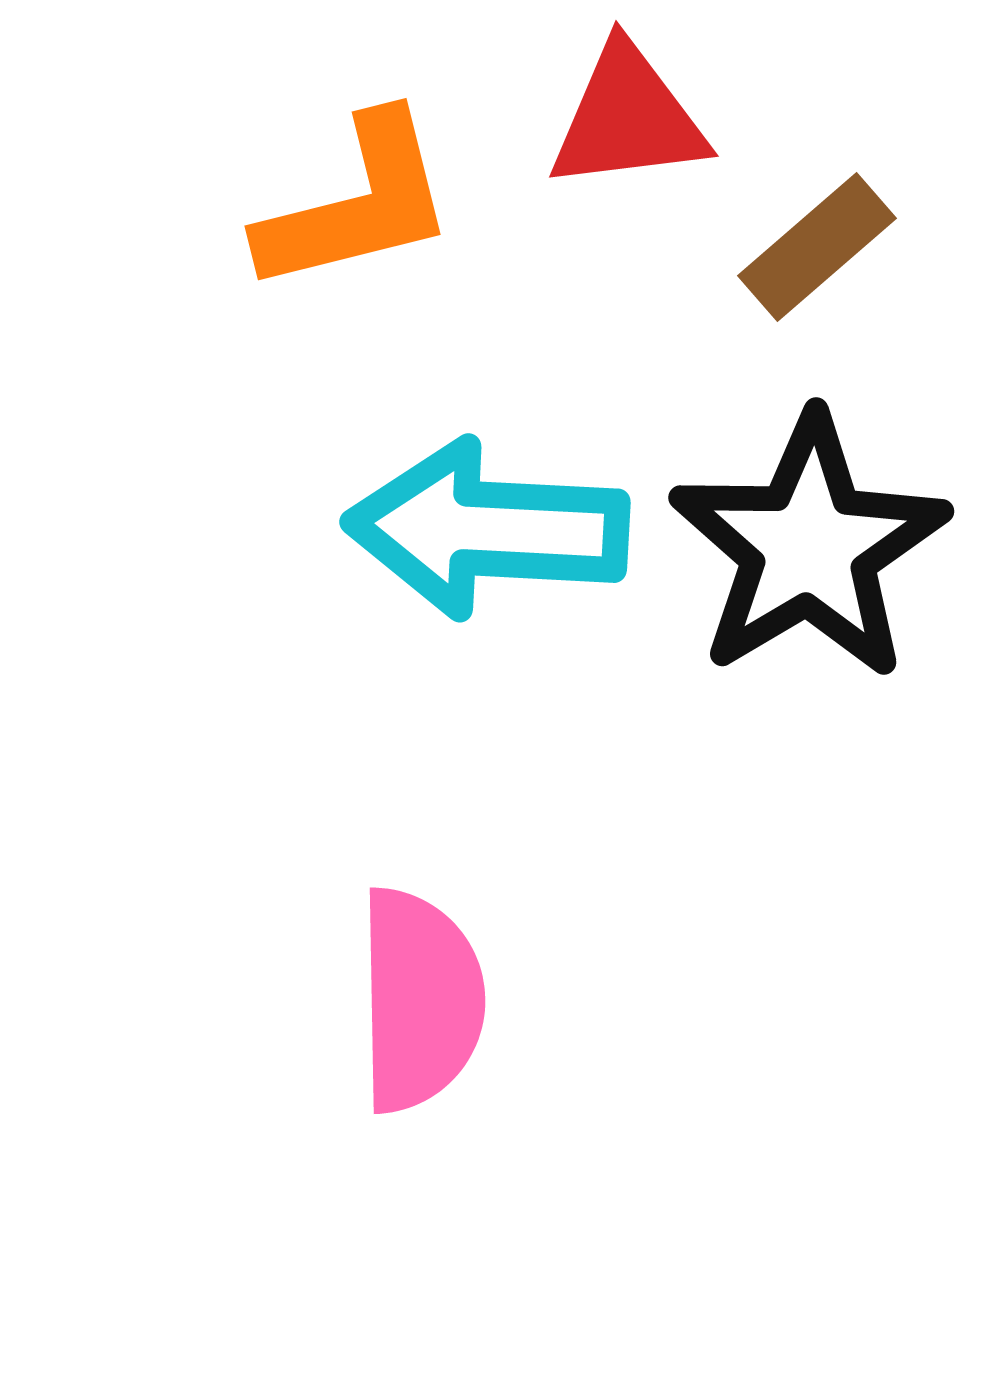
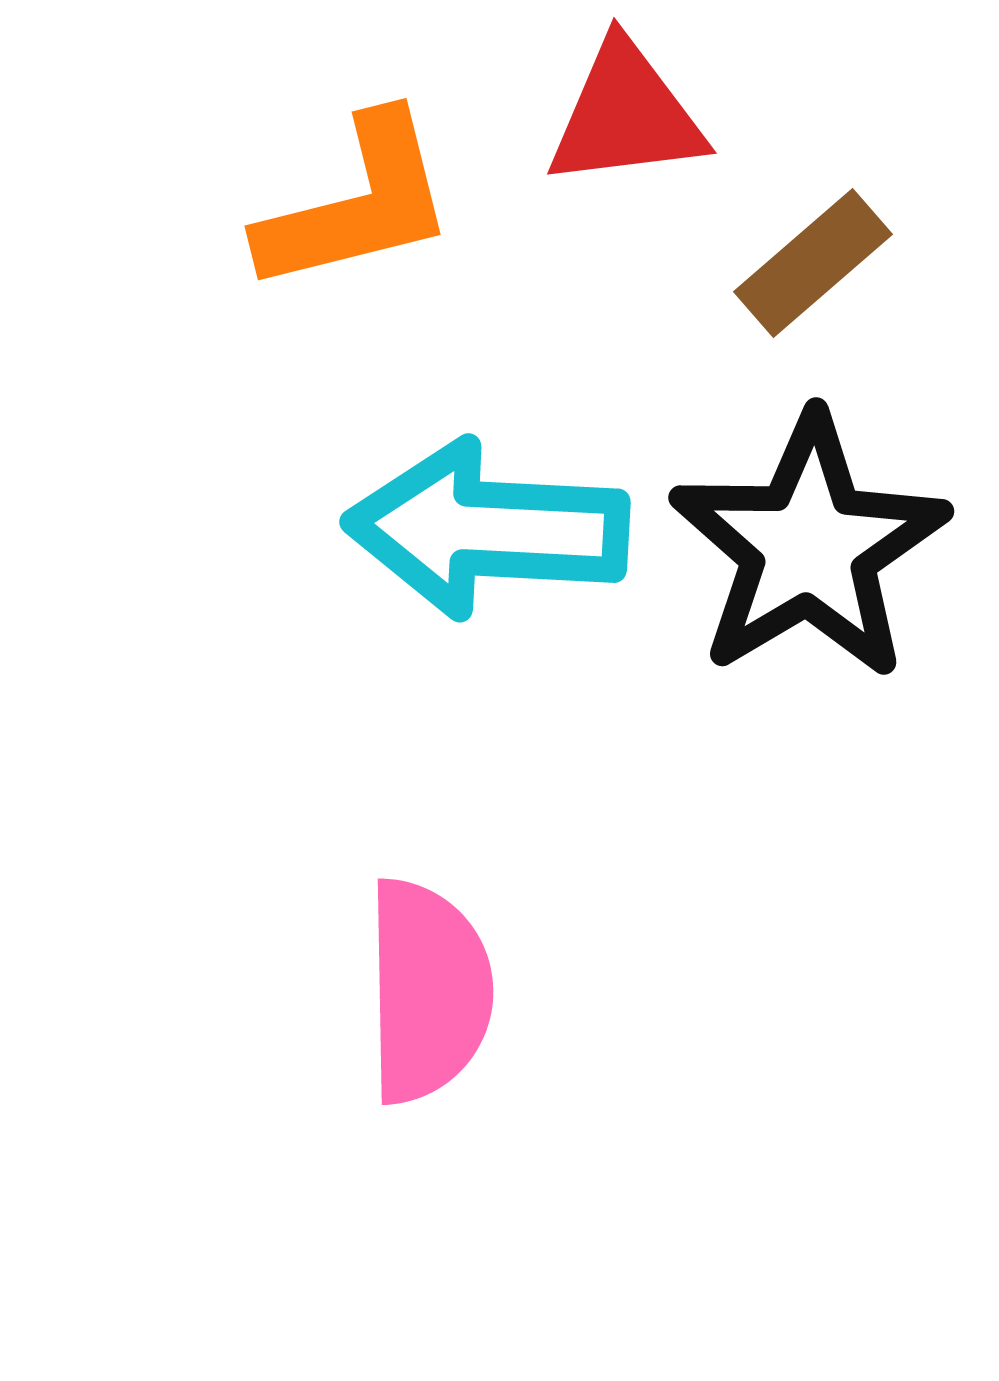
red triangle: moved 2 px left, 3 px up
brown rectangle: moved 4 px left, 16 px down
pink semicircle: moved 8 px right, 9 px up
